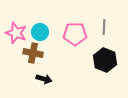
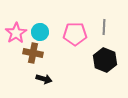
pink star: rotated 20 degrees clockwise
